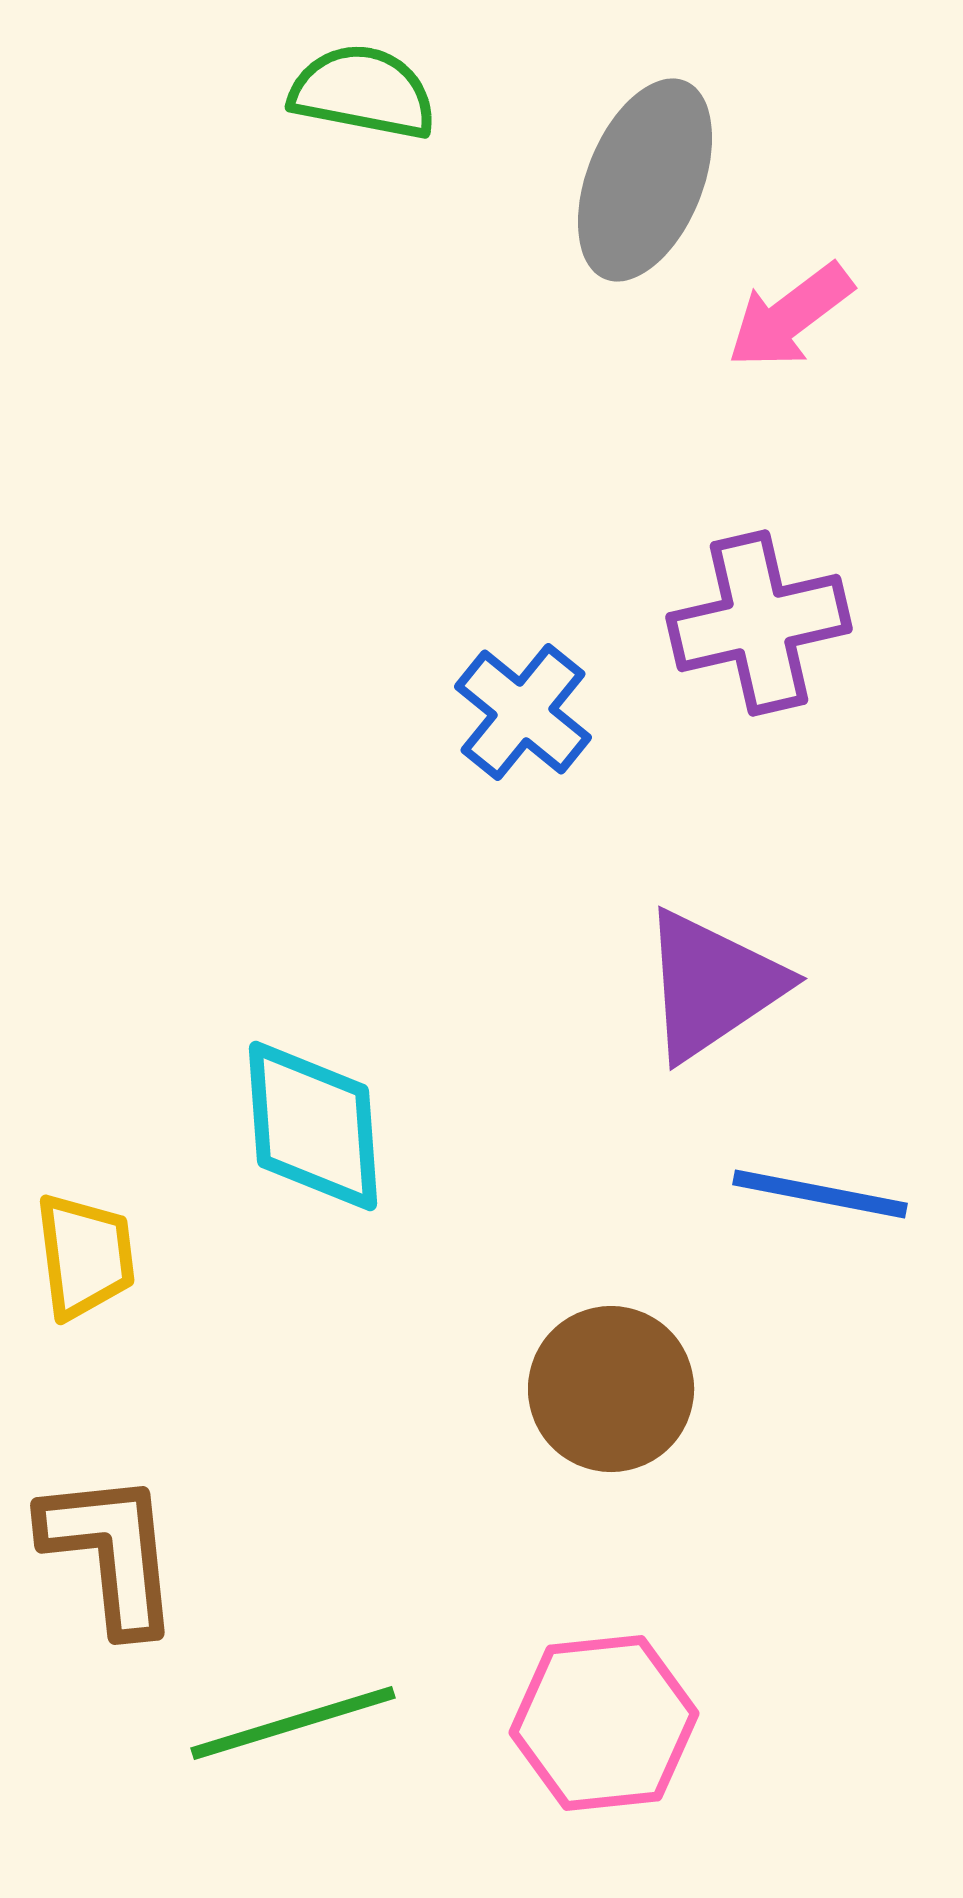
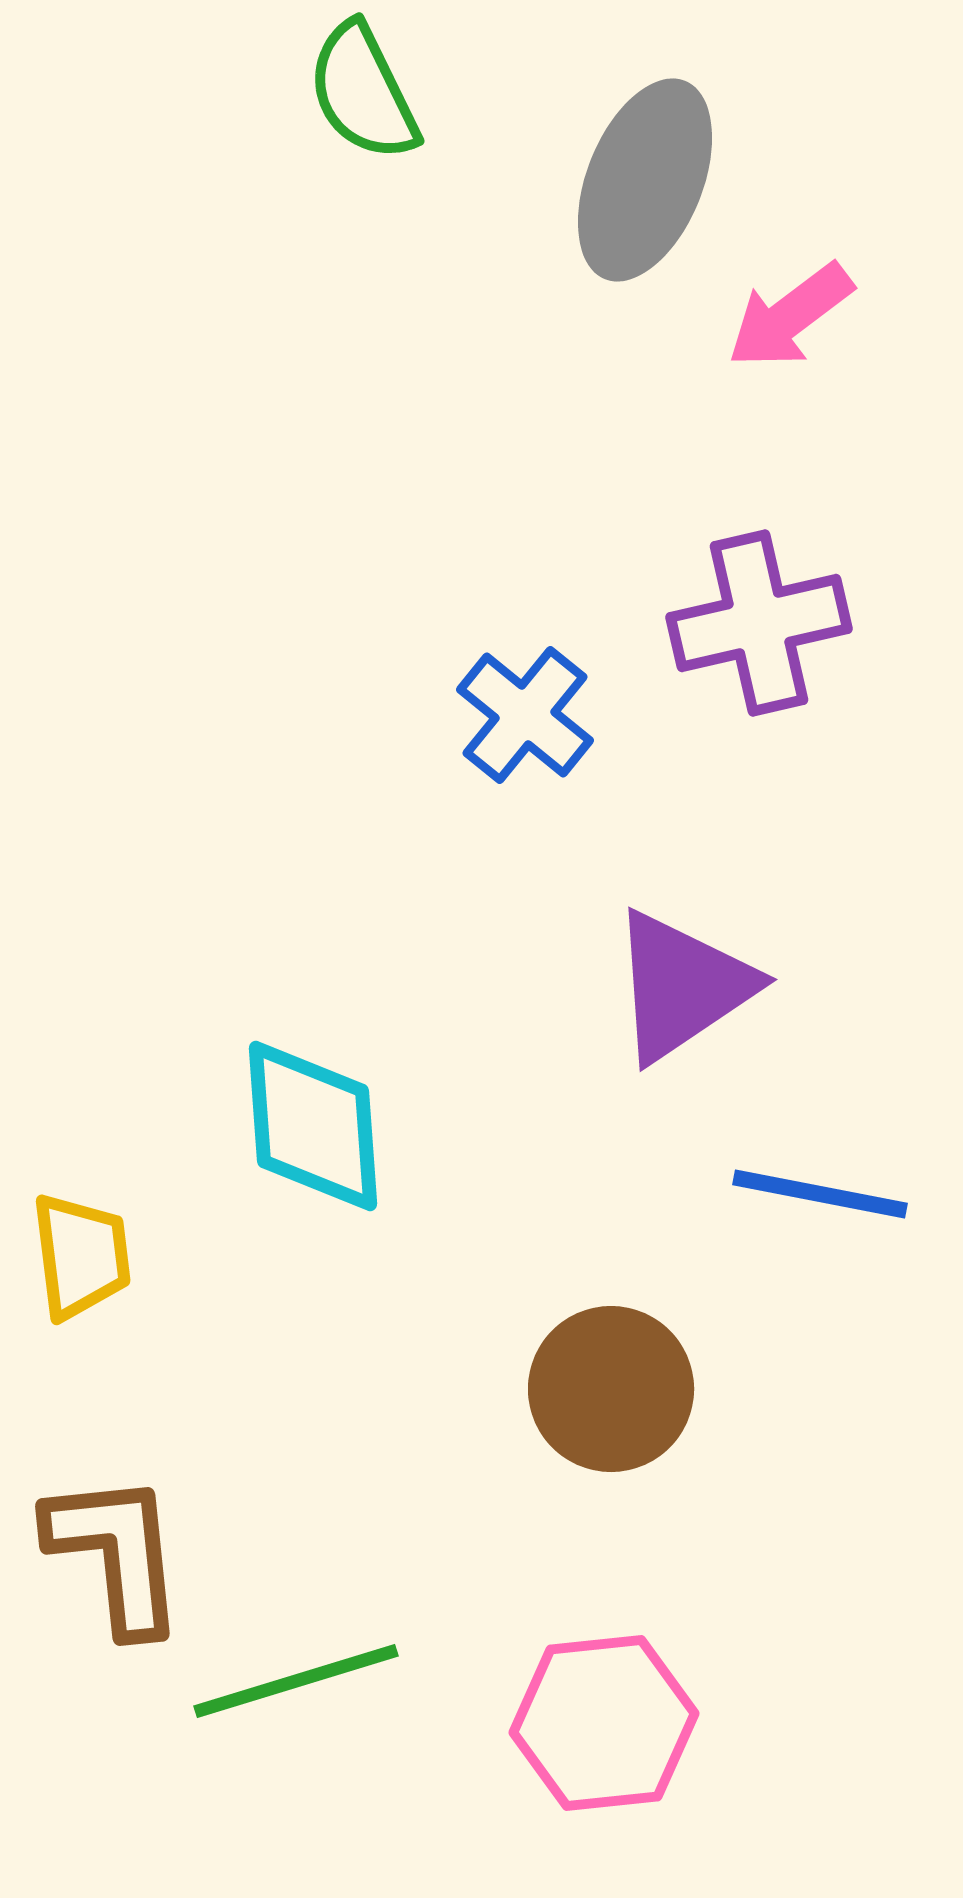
green semicircle: rotated 127 degrees counterclockwise
blue cross: moved 2 px right, 3 px down
purple triangle: moved 30 px left, 1 px down
yellow trapezoid: moved 4 px left
brown L-shape: moved 5 px right, 1 px down
green line: moved 3 px right, 42 px up
